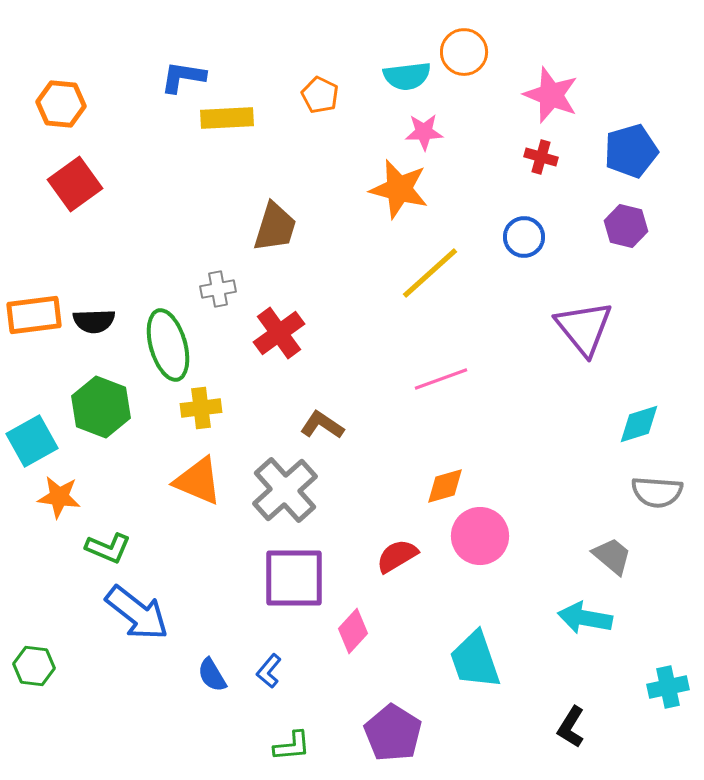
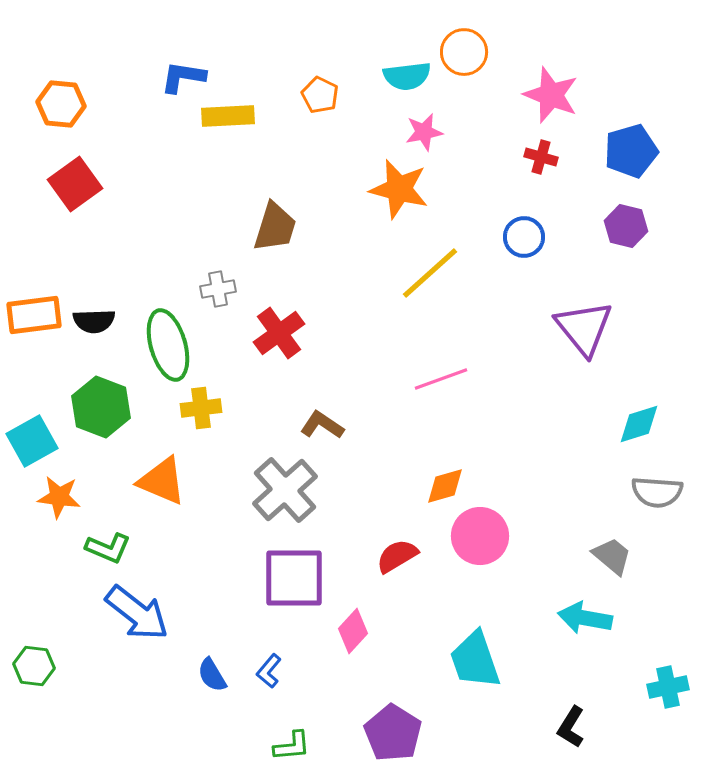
yellow rectangle at (227, 118): moved 1 px right, 2 px up
pink star at (424, 132): rotated 9 degrees counterclockwise
orange triangle at (198, 481): moved 36 px left
